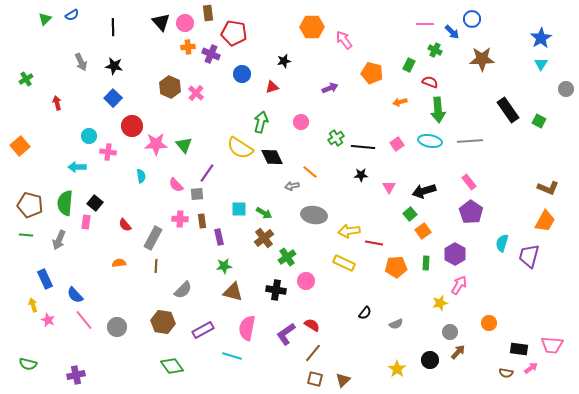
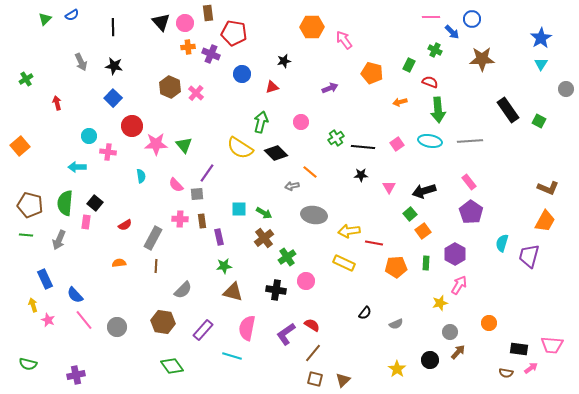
pink line at (425, 24): moved 6 px right, 7 px up
black diamond at (272, 157): moved 4 px right, 4 px up; rotated 20 degrees counterclockwise
red semicircle at (125, 225): rotated 80 degrees counterclockwise
purple rectangle at (203, 330): rotated 20 degrees counterclockwise
